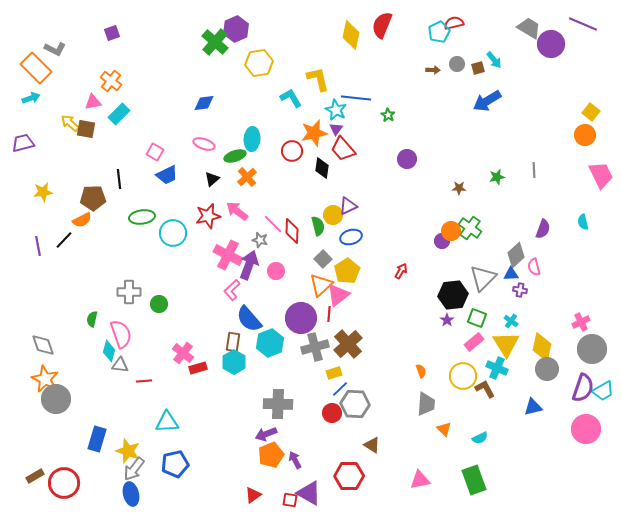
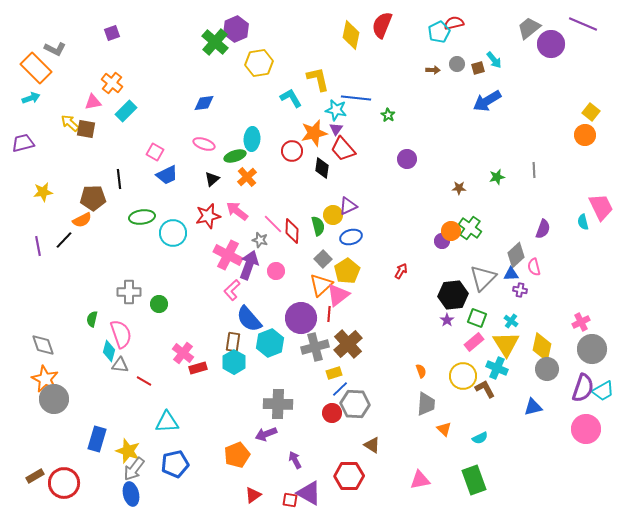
gray trapezoid at (529, 28): rotated 70 degrees counterclockwise
orange cross at (111, 81): moved 1 px right, 2 px down
cyan star at (336, 110): rotated 15 degrees counterclockwise
cyan rectangle at (119, 114): moved 7 px right, 3 px up
pink trapezoid at (601, 175): moved 32 px down
red line at (144, 381): rotated 35 degrees clockwise
gray circle at (56, 399): moved 2 px left
orange pentagon at (271, 455): moved 34 px left
